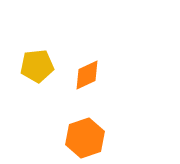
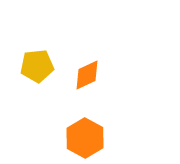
orange hexagon: rotated 12 degrees counterclockwise
